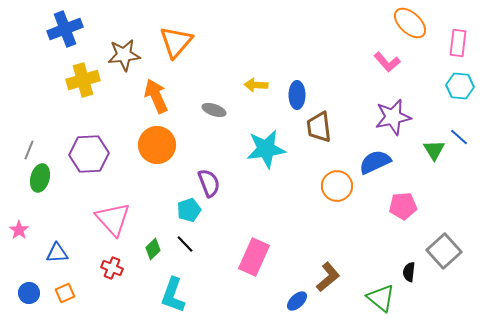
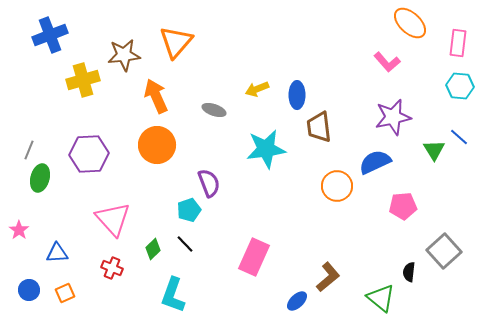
blue cross at (65, 29): moved 15 px left, 6 px down
yellow arrow at (256, 85): moved 1 px right, 4 px down; rotated 25 degrees counterclockwise
blue circle at (29, 293): moved 3 px up
